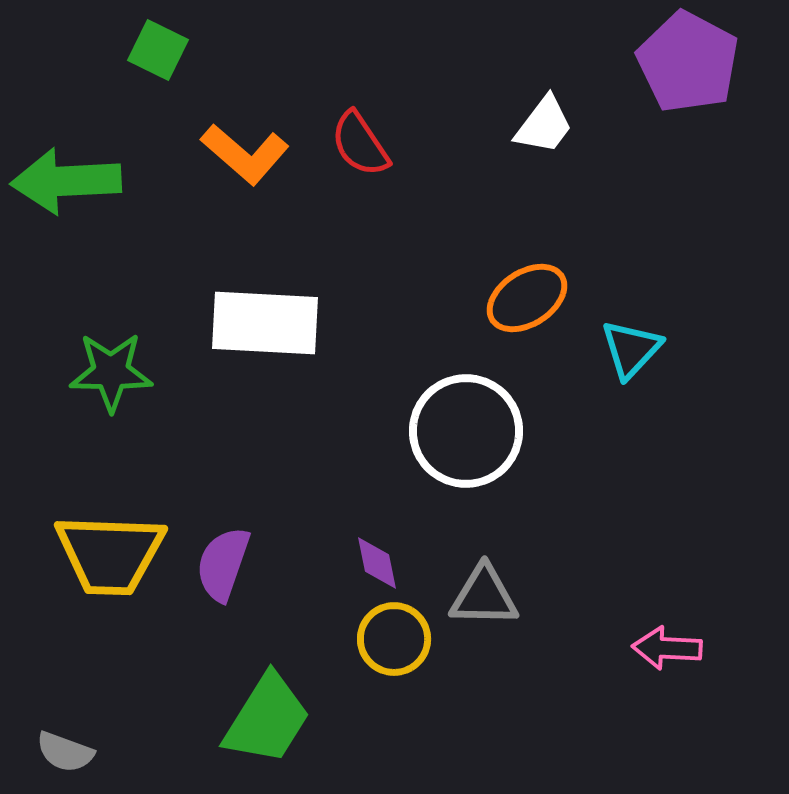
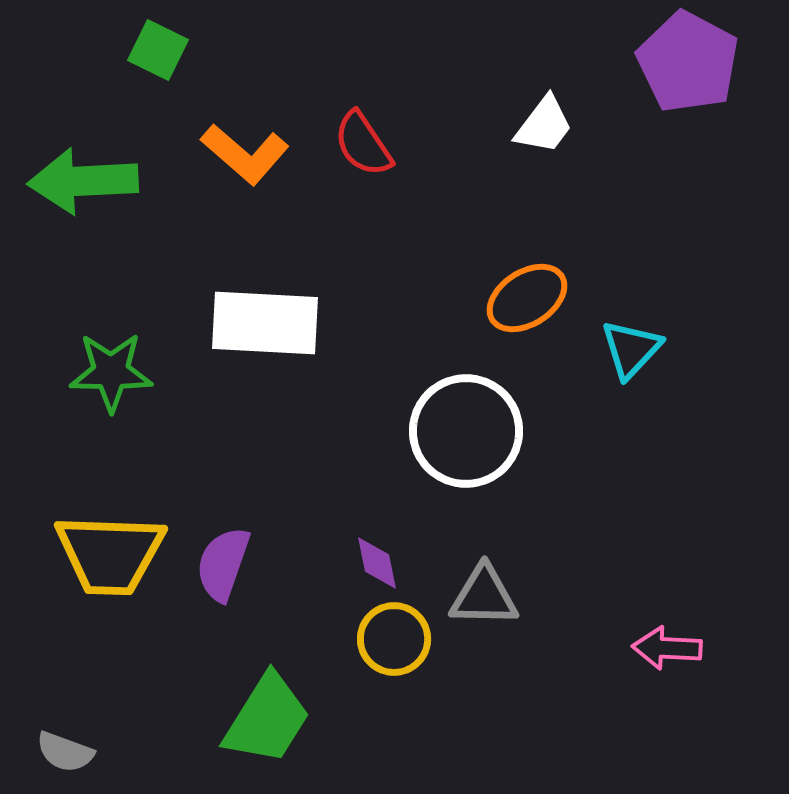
red semicircle: moved 3 px right
green arrow: moved 17 px right
